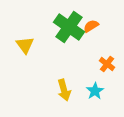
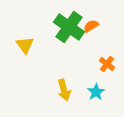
cyan star: moved 1 px right, 1 px down
